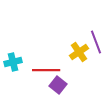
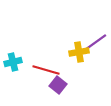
purple line: rotated 75 degrees clockwise
yellow cross: rotated 24 degrees clockwise
red line: rotated 16 degrees clockwise
